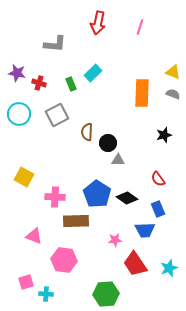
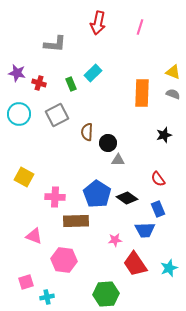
cyan cross: moved 1 px right, 3 px down; rotated 16 degrees counterclockwise
